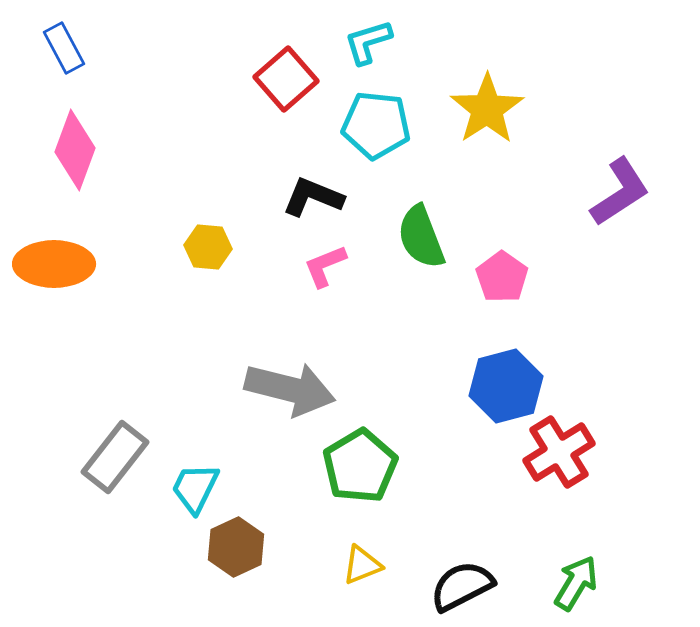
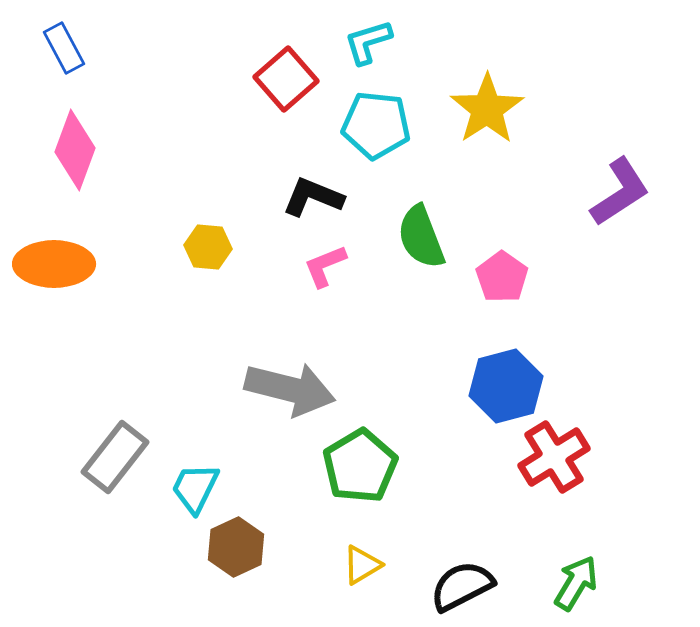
red cross: moved 5 px left, 5 px down
yellow triangle: rotated 9 degrees counterclockwise
